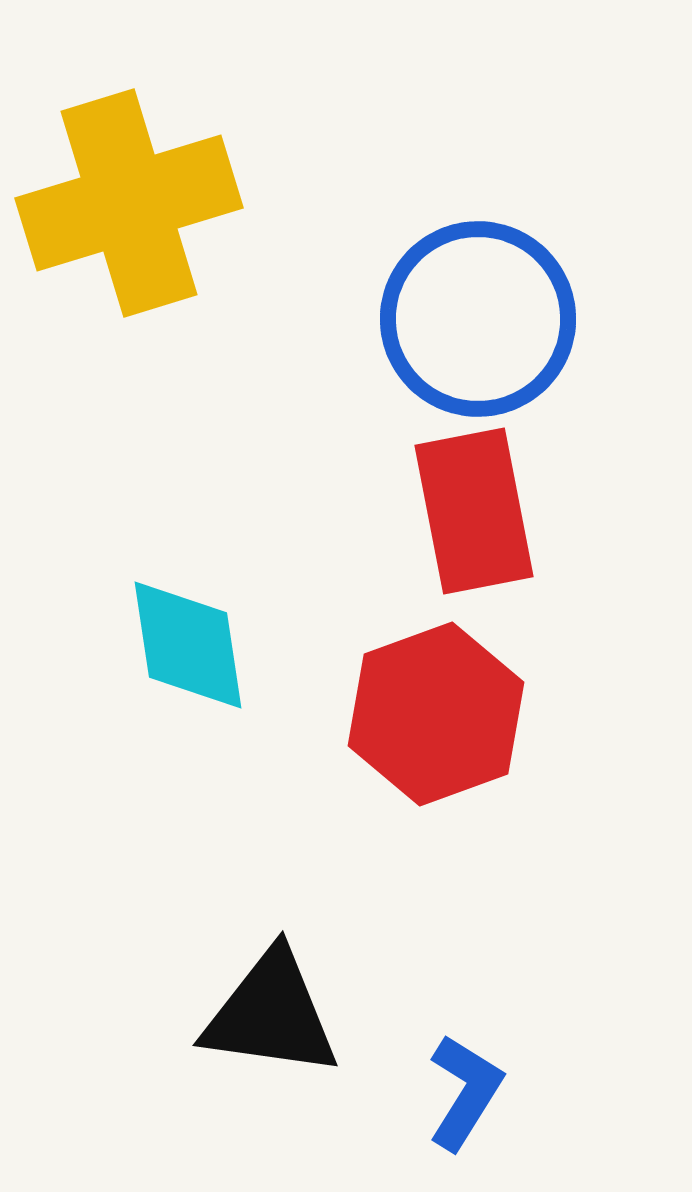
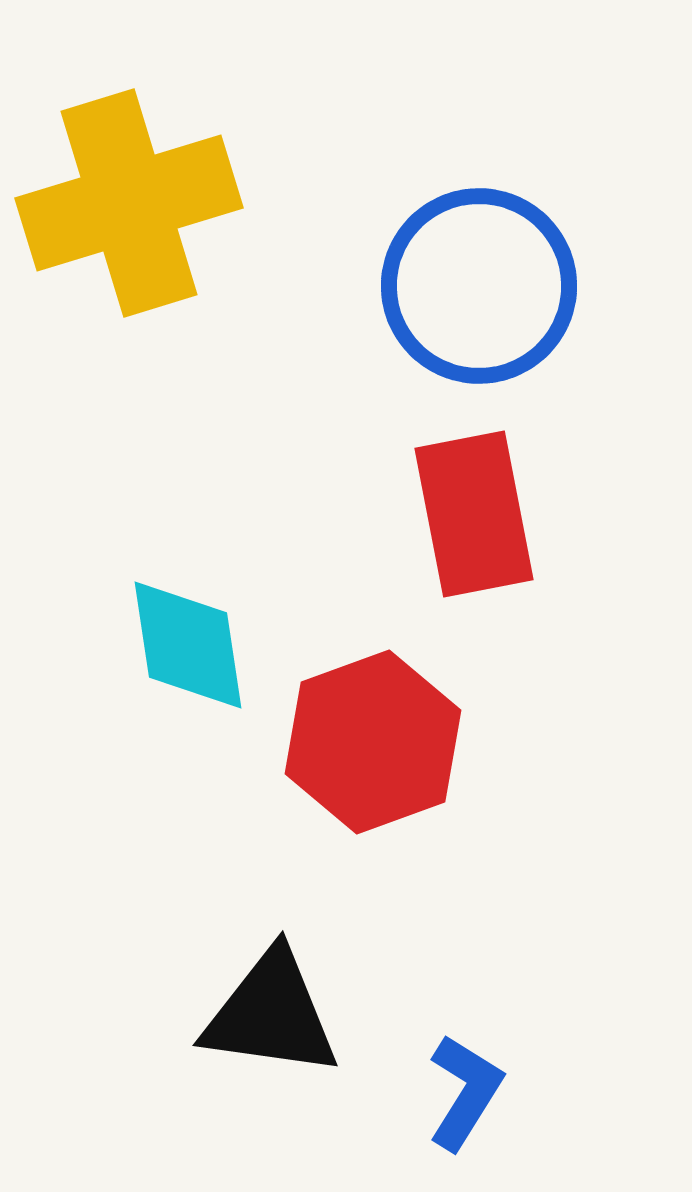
blue circle: moved 1 px right, 33 px up
red rectangle: moved 3 px down
red hexagon: moved 63 px left, 28 px down
